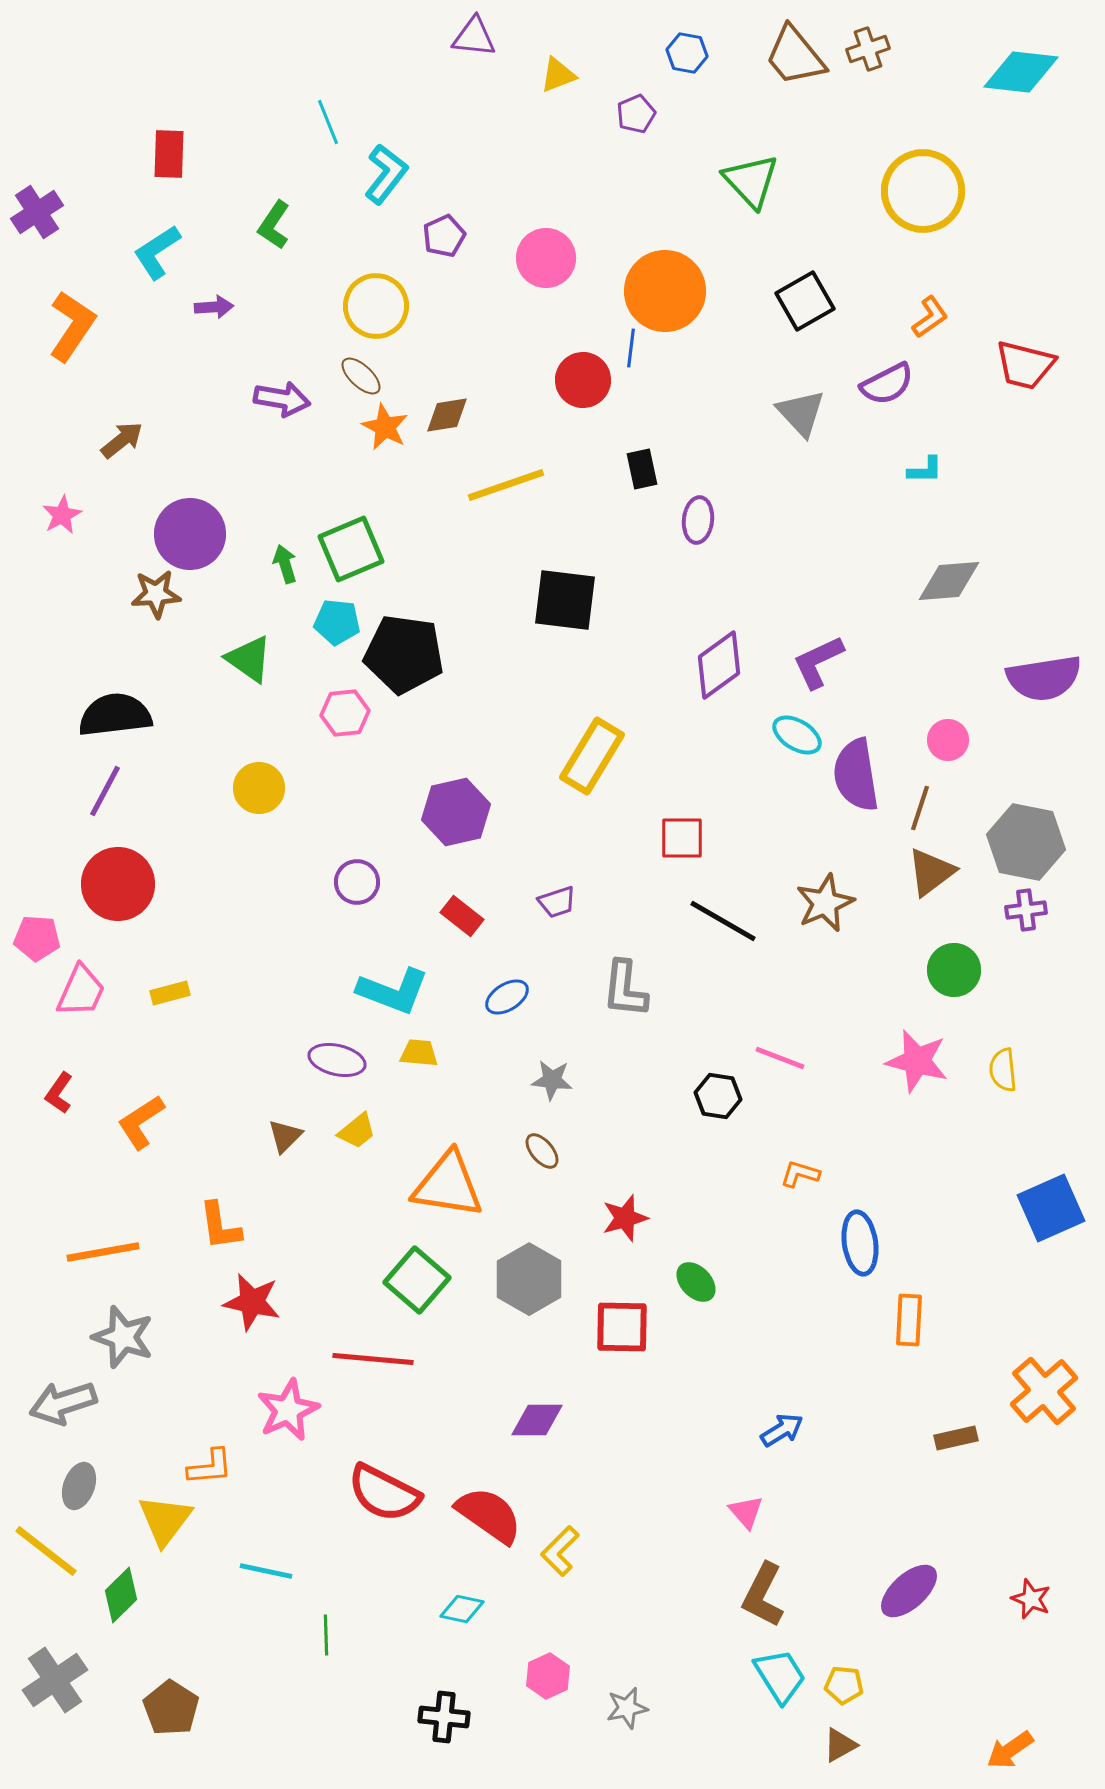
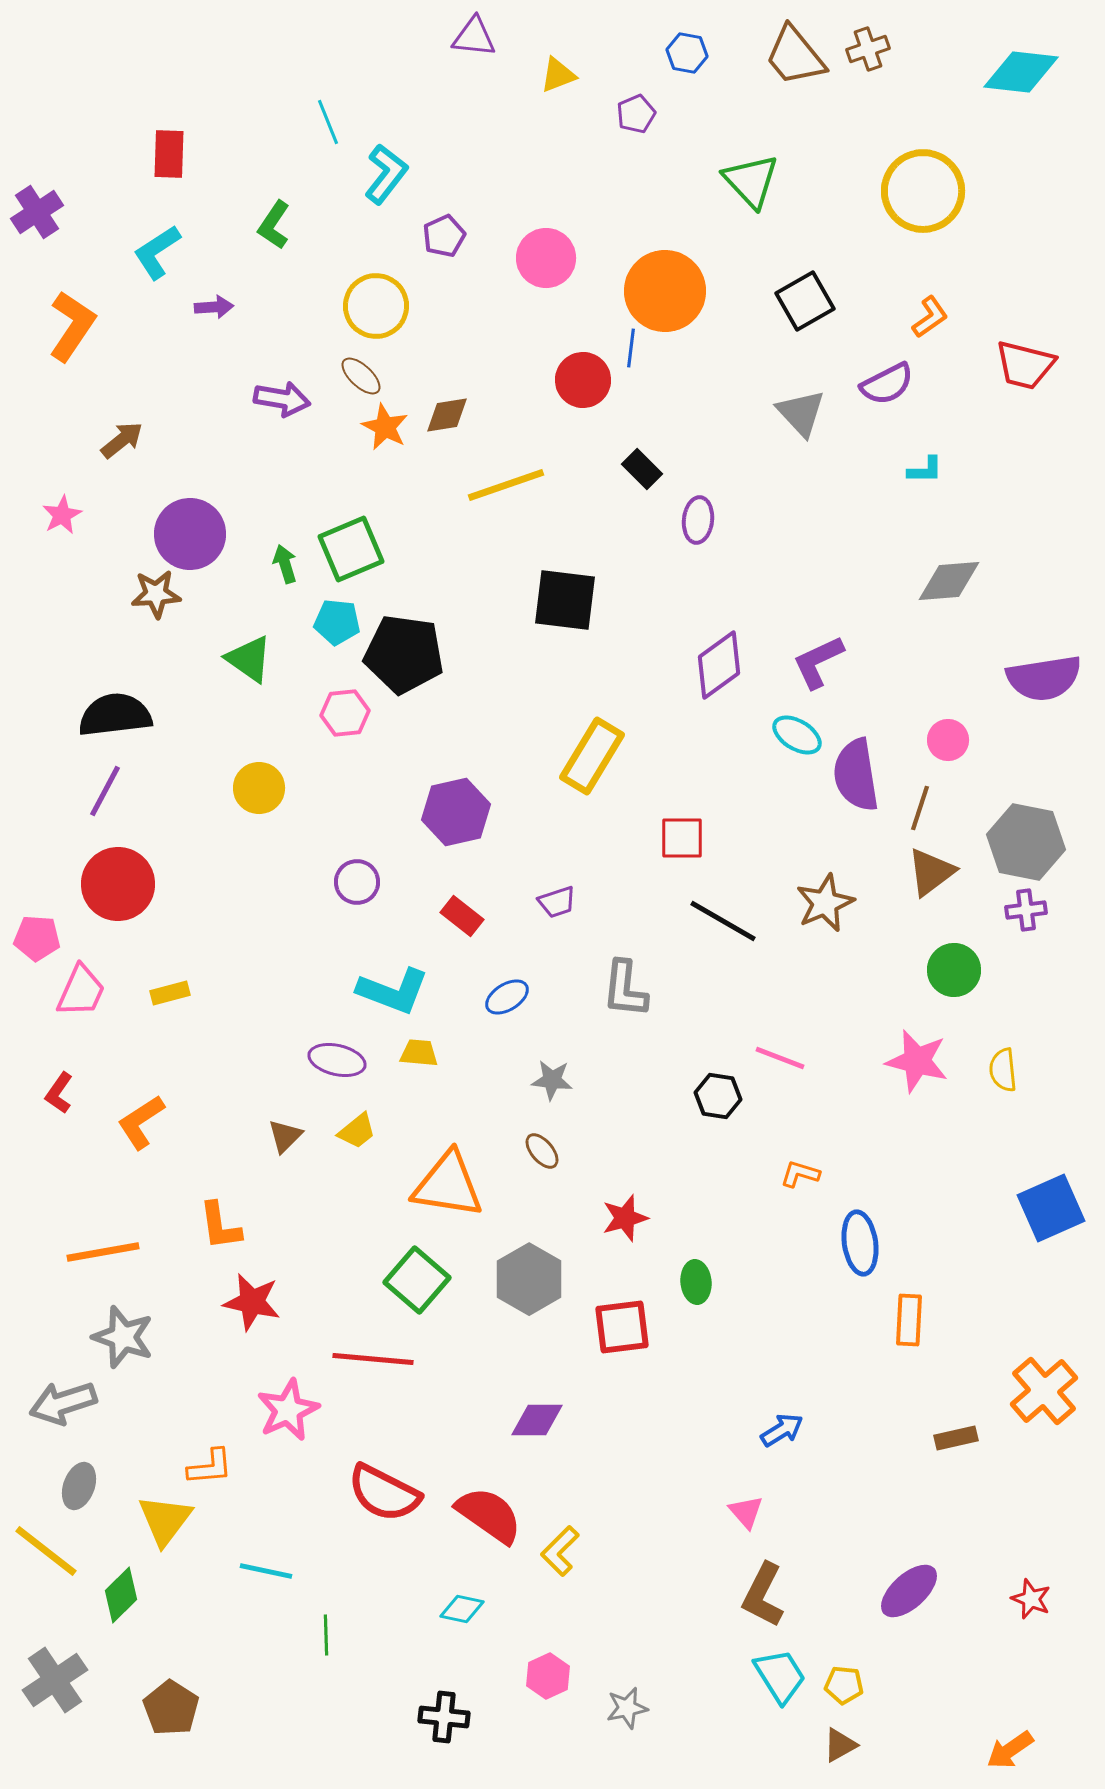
black rectangle at (642, 469): rotated 33 degrees counterclockwise
green ellipse at (696, 1282): rotated 39 degrees clockwise
red square at (622, 1327): rotated 8 degrees counterclockwise
